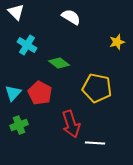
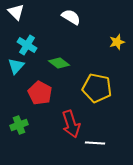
cyan triangle: moved 3 px right, 27 px up
